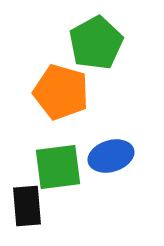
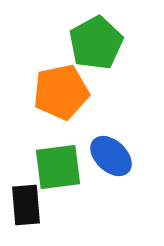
orange pentagon: rotated 28 degrees counterclockwise
blue ellipse: rotated 60 degrees clockwise
black rectangle: moved 1 px left, 1 px up
